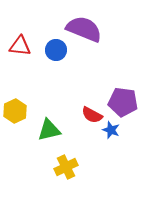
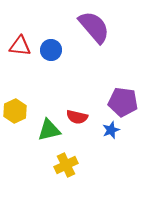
purple semicircle: moved 10 px right, 2 px up; rotated 27 degrees clockwise
blue circle: moved 5 px left
red semicircle: moved 15 px left, 2 px down; rotated 15 degrees counterclockwise
blue star: rotated 30 degrees clockwise
yellow cross: moved 2 px up
